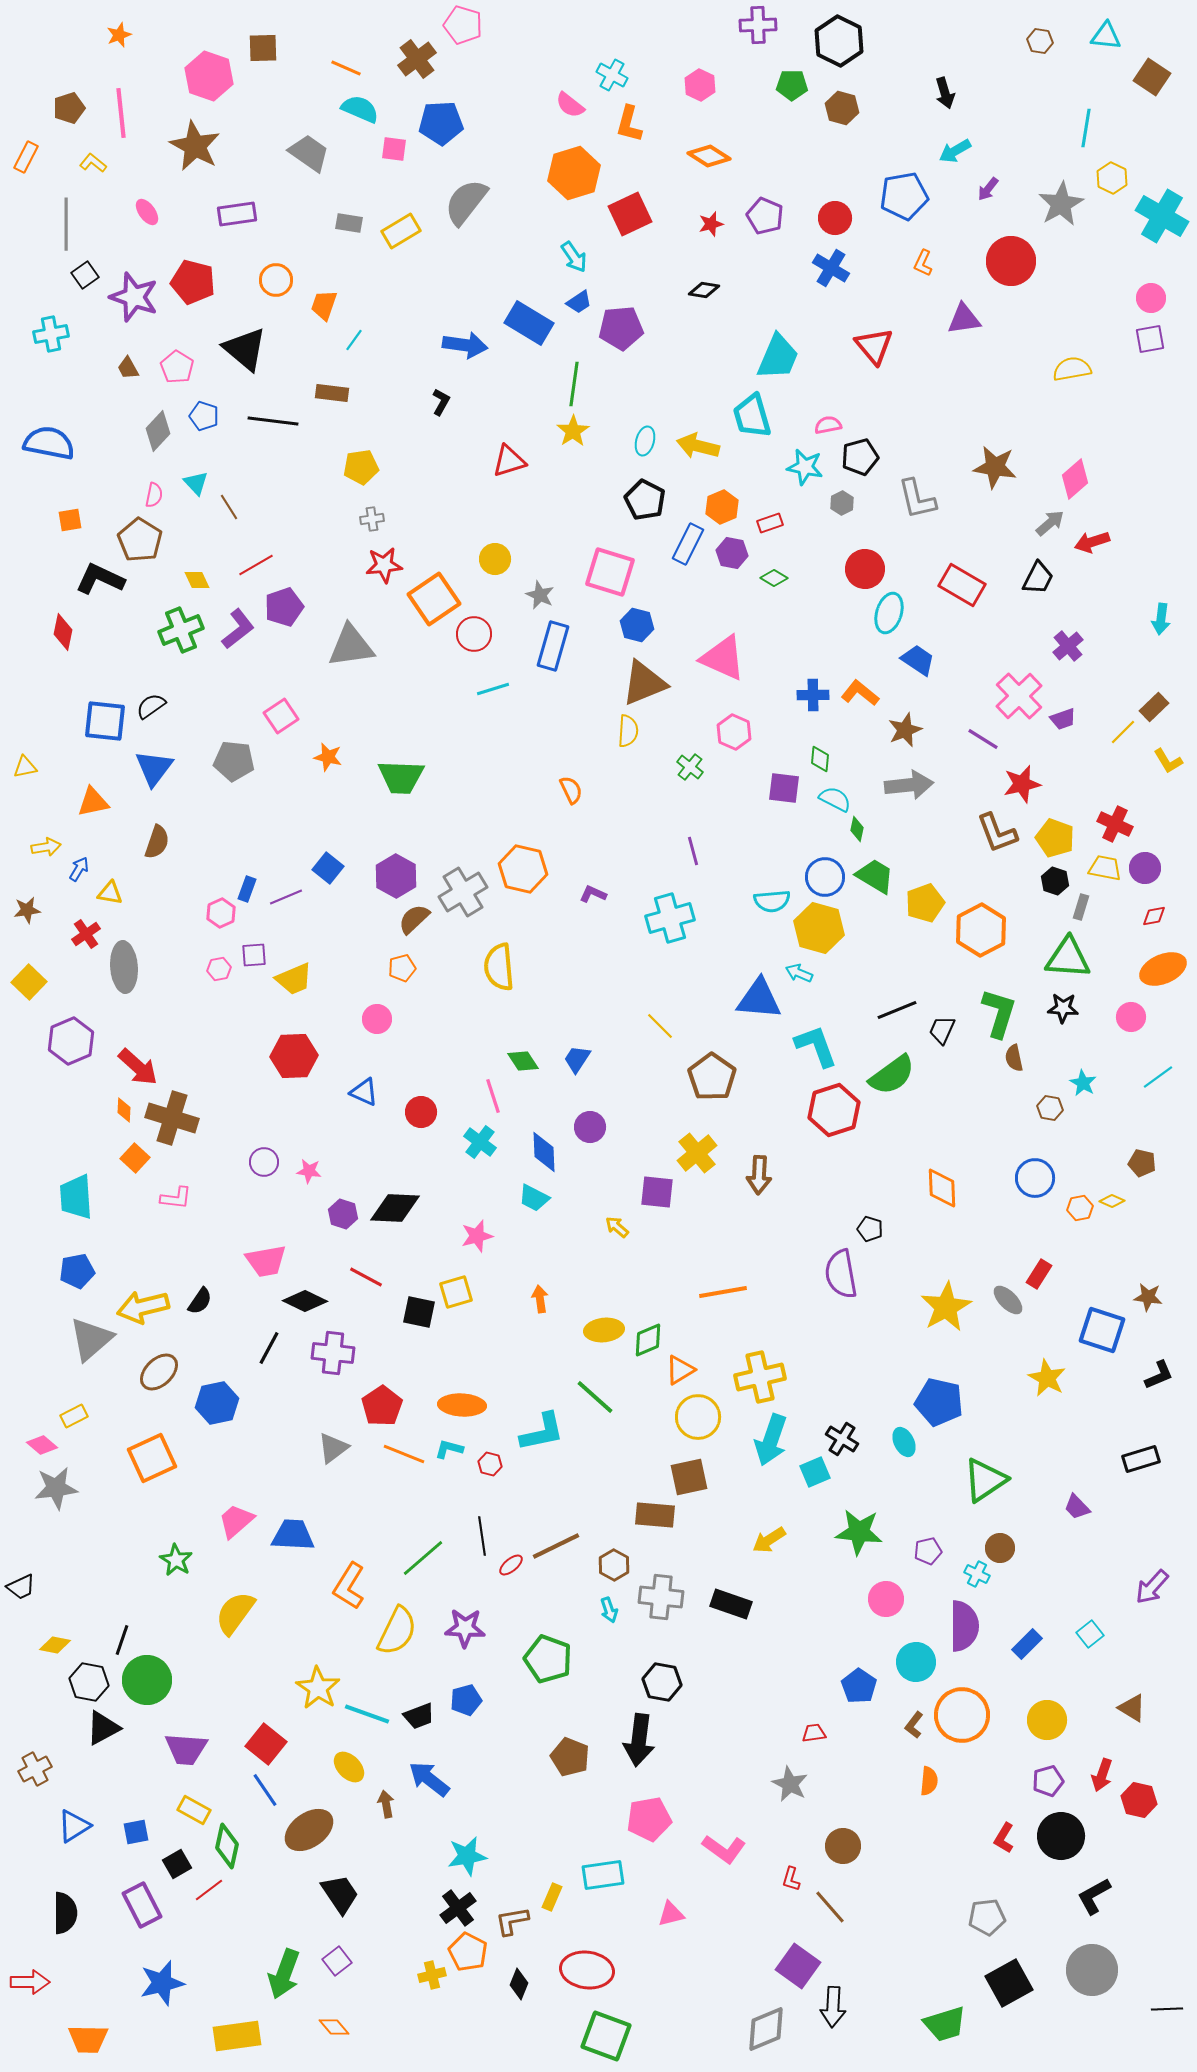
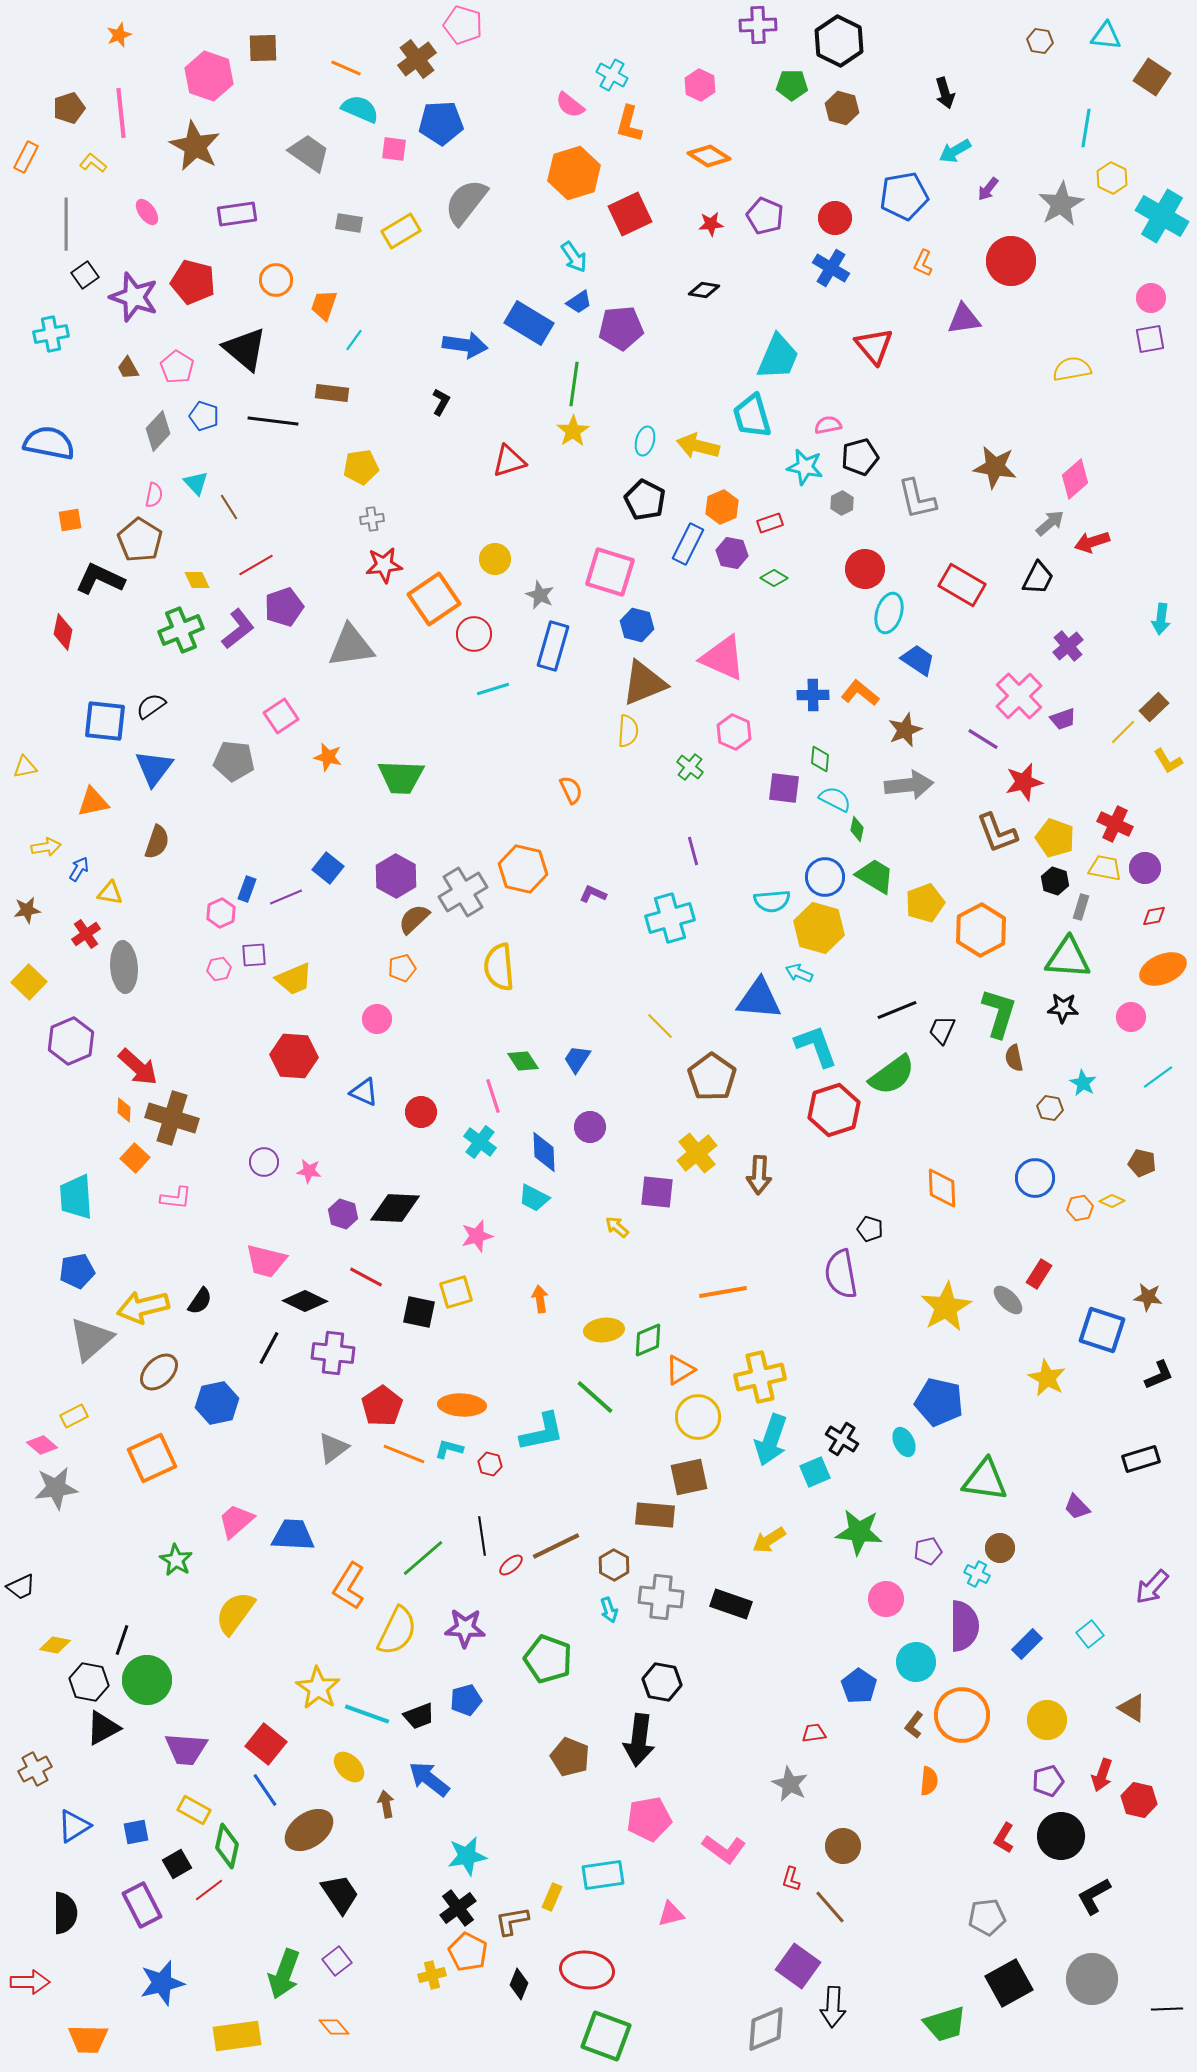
red star at (711, 224): rotated 10 degrees clockwise
red star at (1022, 784): moved 2 px right, 2 px up
red hexagon at (294, 1056): rotated 6 degrees clockwise
pink trapezoid at (266, 1261): rotated 24 degrees clockwise
green triangle at (985, 1480): rotated 42 degrees clockwise
gray circle at (1092, 1970): moved 9 px down
